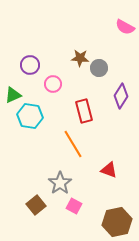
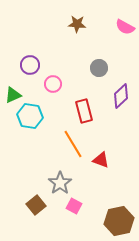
brown star: moved 3 px left, 34 px up
purple diamond: rotated 15 degrees clockwise
red triangle: moved 8 px left, 10 px up
brown hexagon: moved 2 px right, 1 px up
